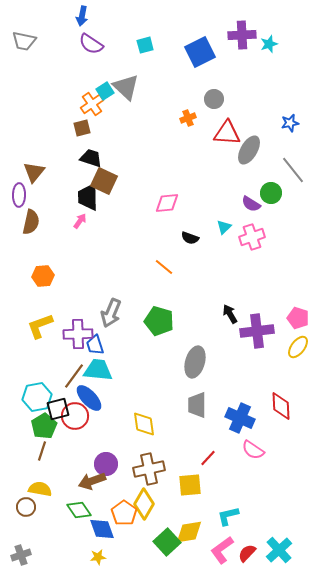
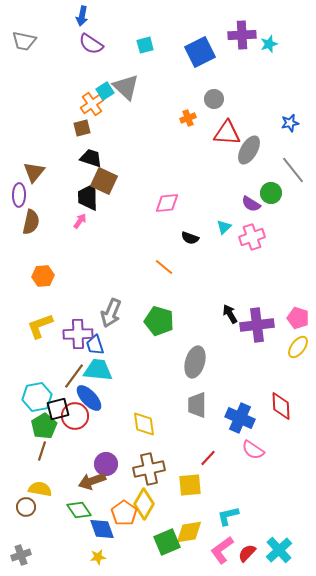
purple cross at (257, 331): moved 6 px up
green square at (167, 542): rotated 20 degrees clockwise
